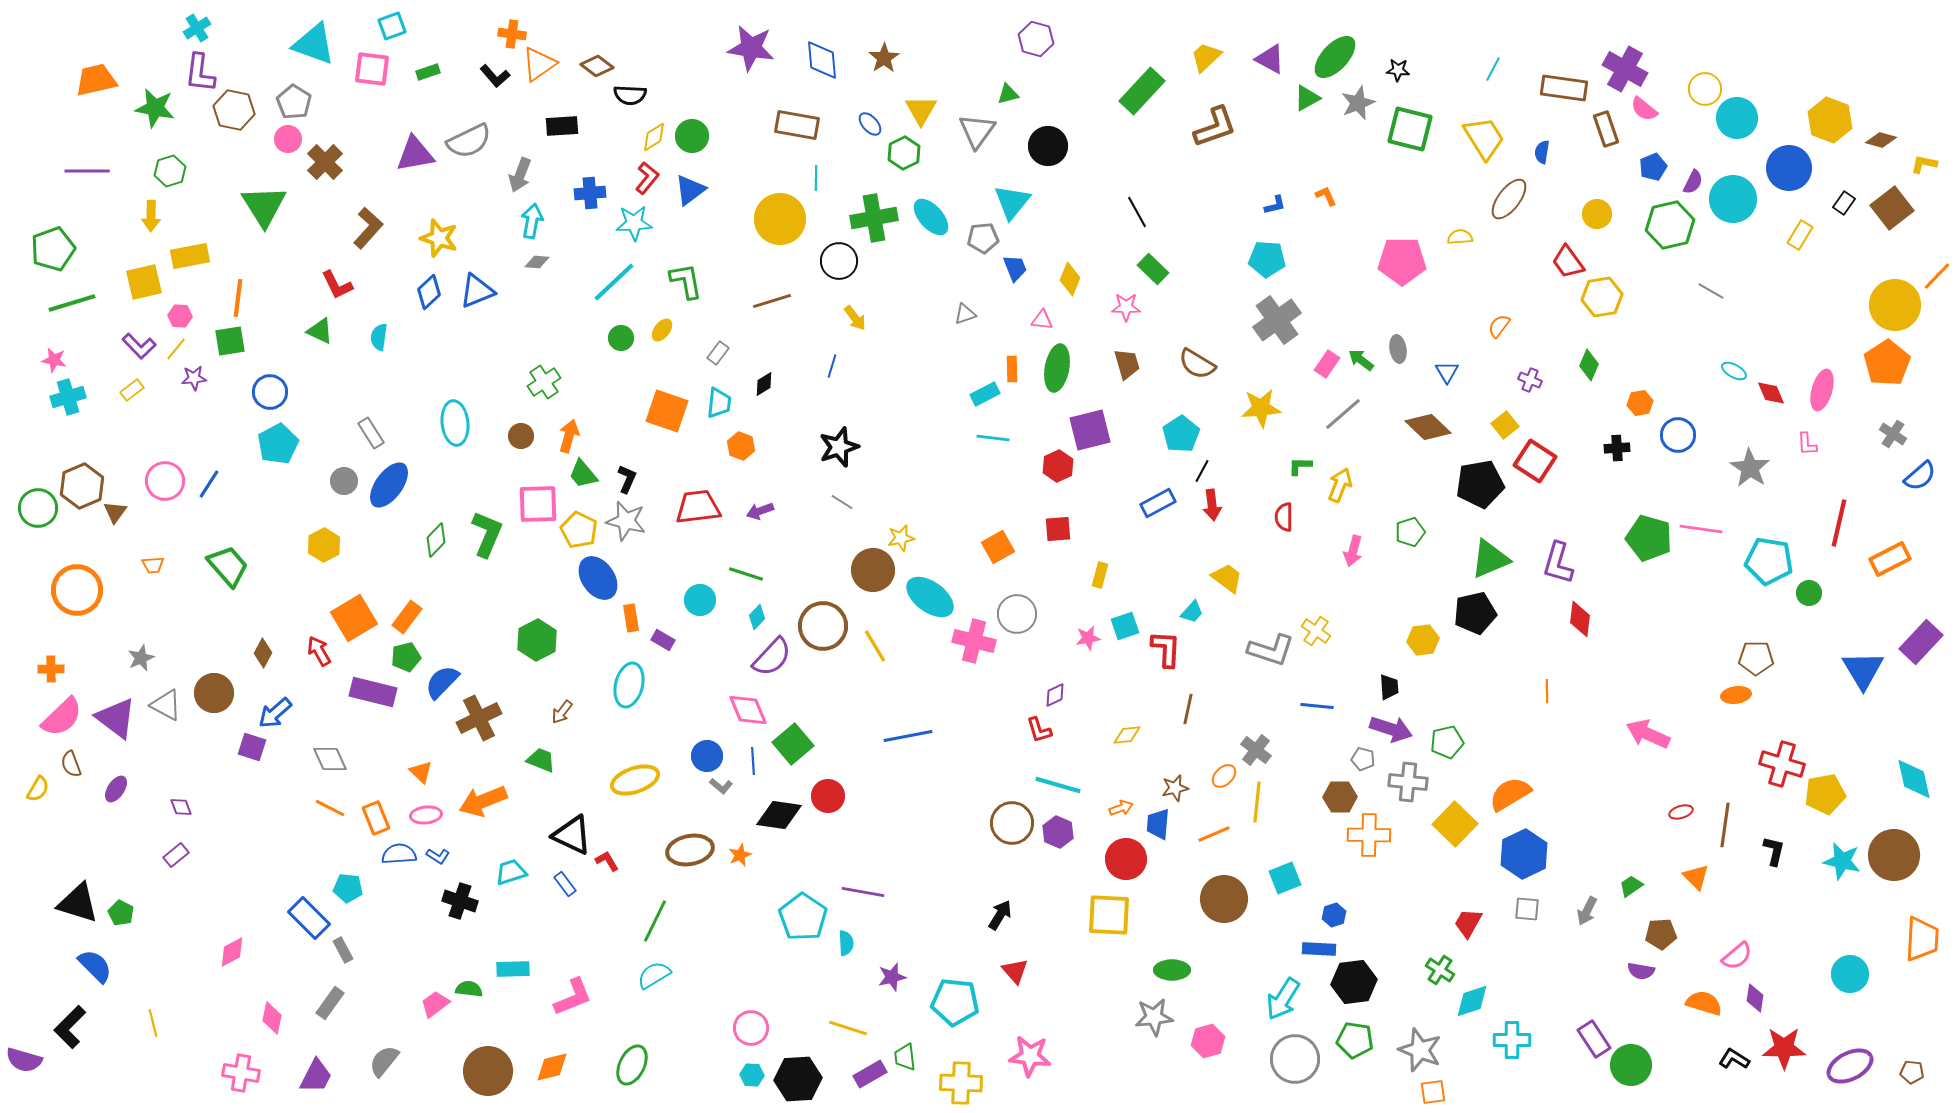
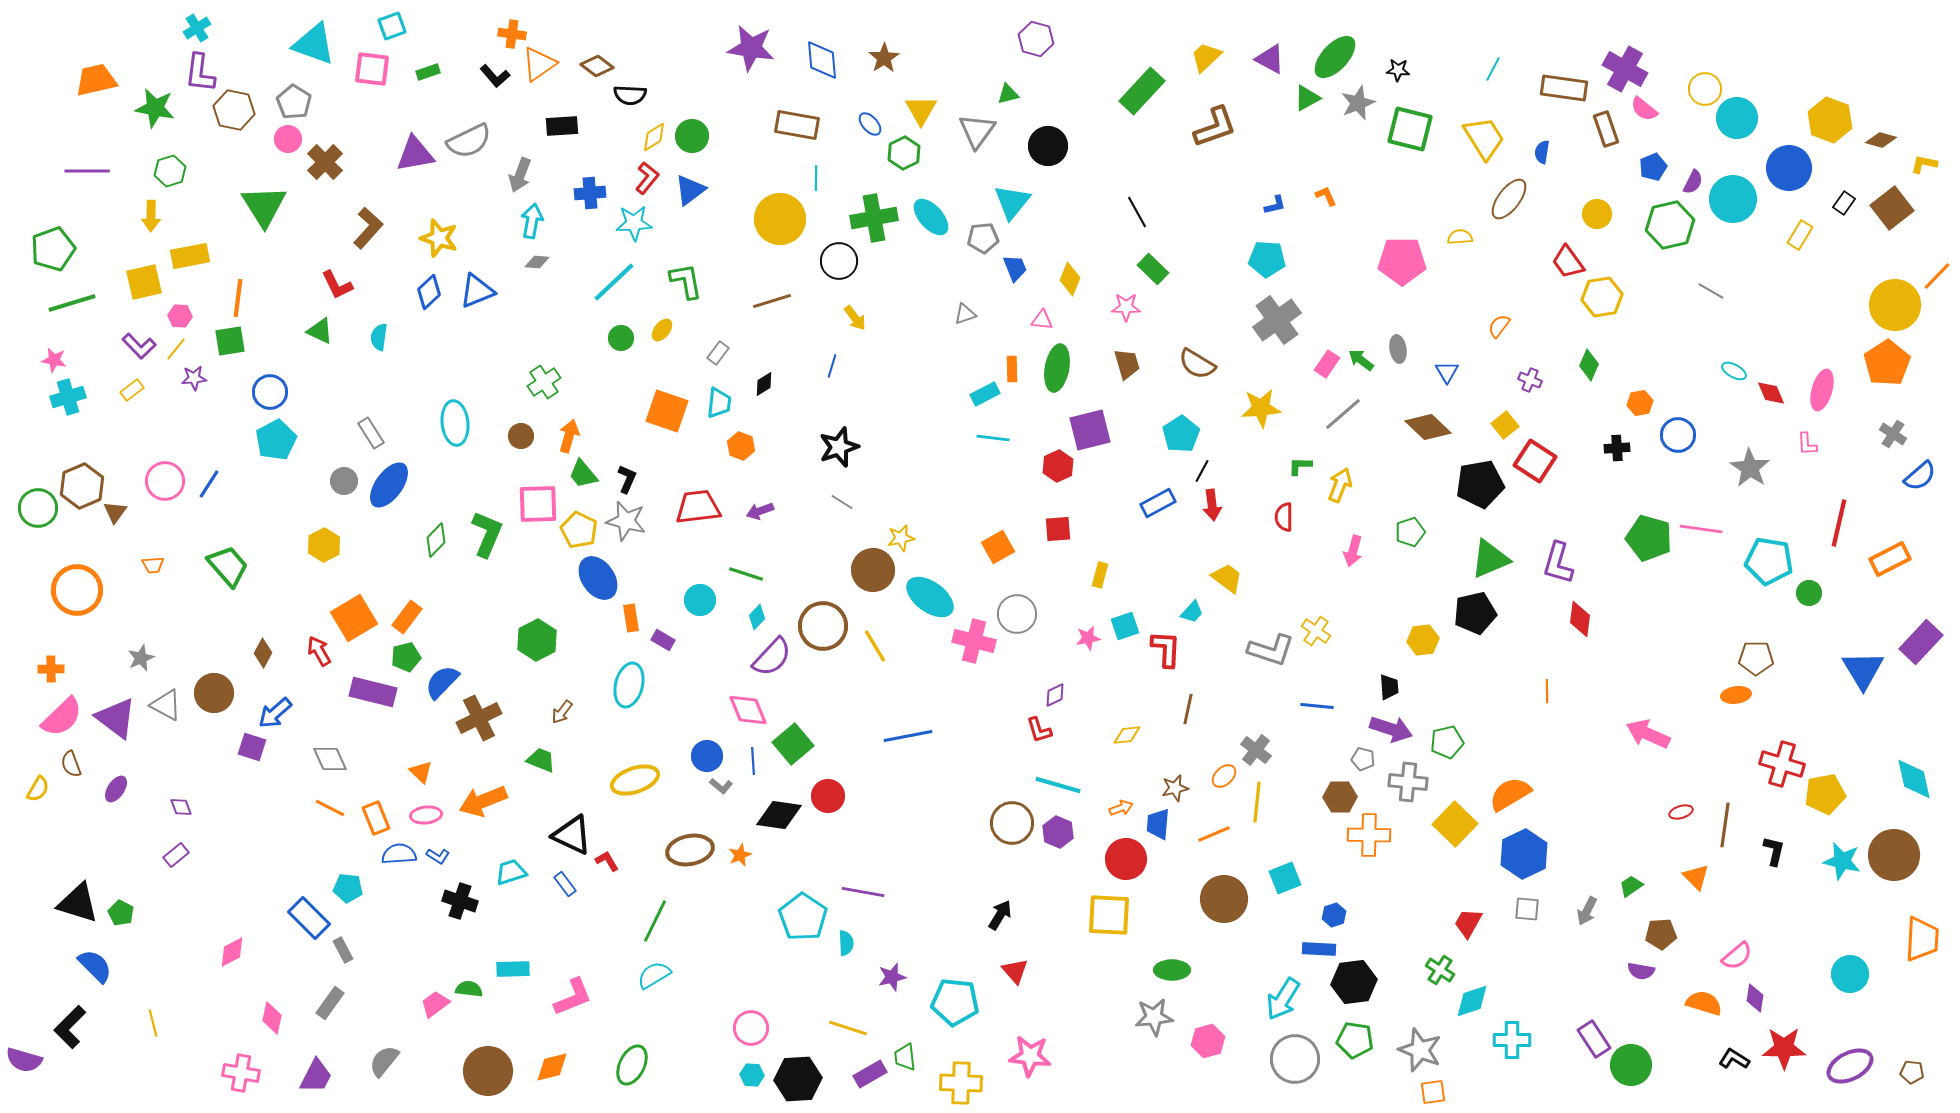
cyan pentagon at (278, 444): moved 2 px left, 4 px up
